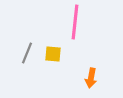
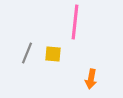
orange arrow: moved 1 px down
